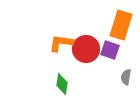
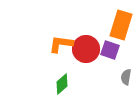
orange L-shape: moved 1 px down
green diamond: rotated 40 degrees clockwise
